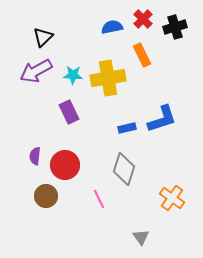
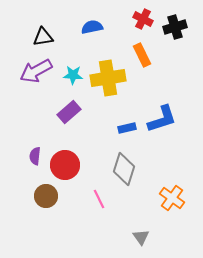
red cross: rotated 18 degrees counterclockwise
blue semicircle: moved 20 px left
black triangle: rotated 35 degrees clockwise
purple rectangle: rotated 75 degrees clockwise
